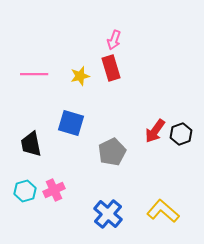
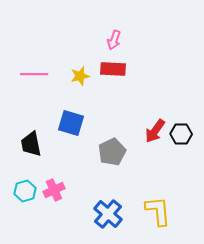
red rectangle: moved 2 px right, 1 px down; rotated 70 degrees counterclockwise
black hexagon: rotated 20 degrees clockwise
yellow L-shape: moved 5 px left; rotated 44 degrees clockwise
